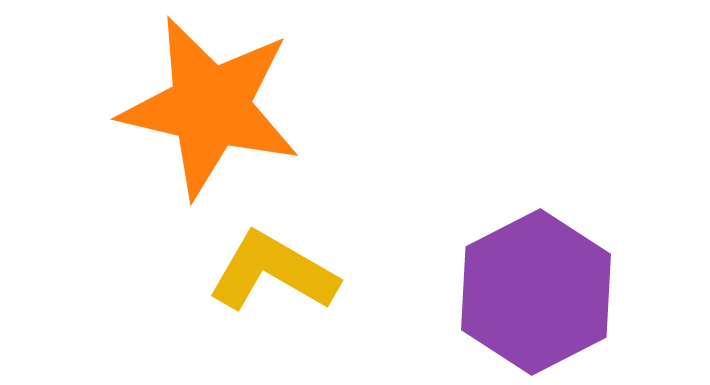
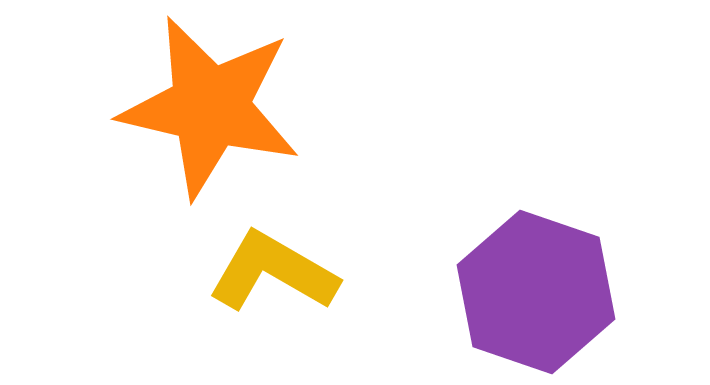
purple hexagon: rotated 14 degrees counterclockwise
